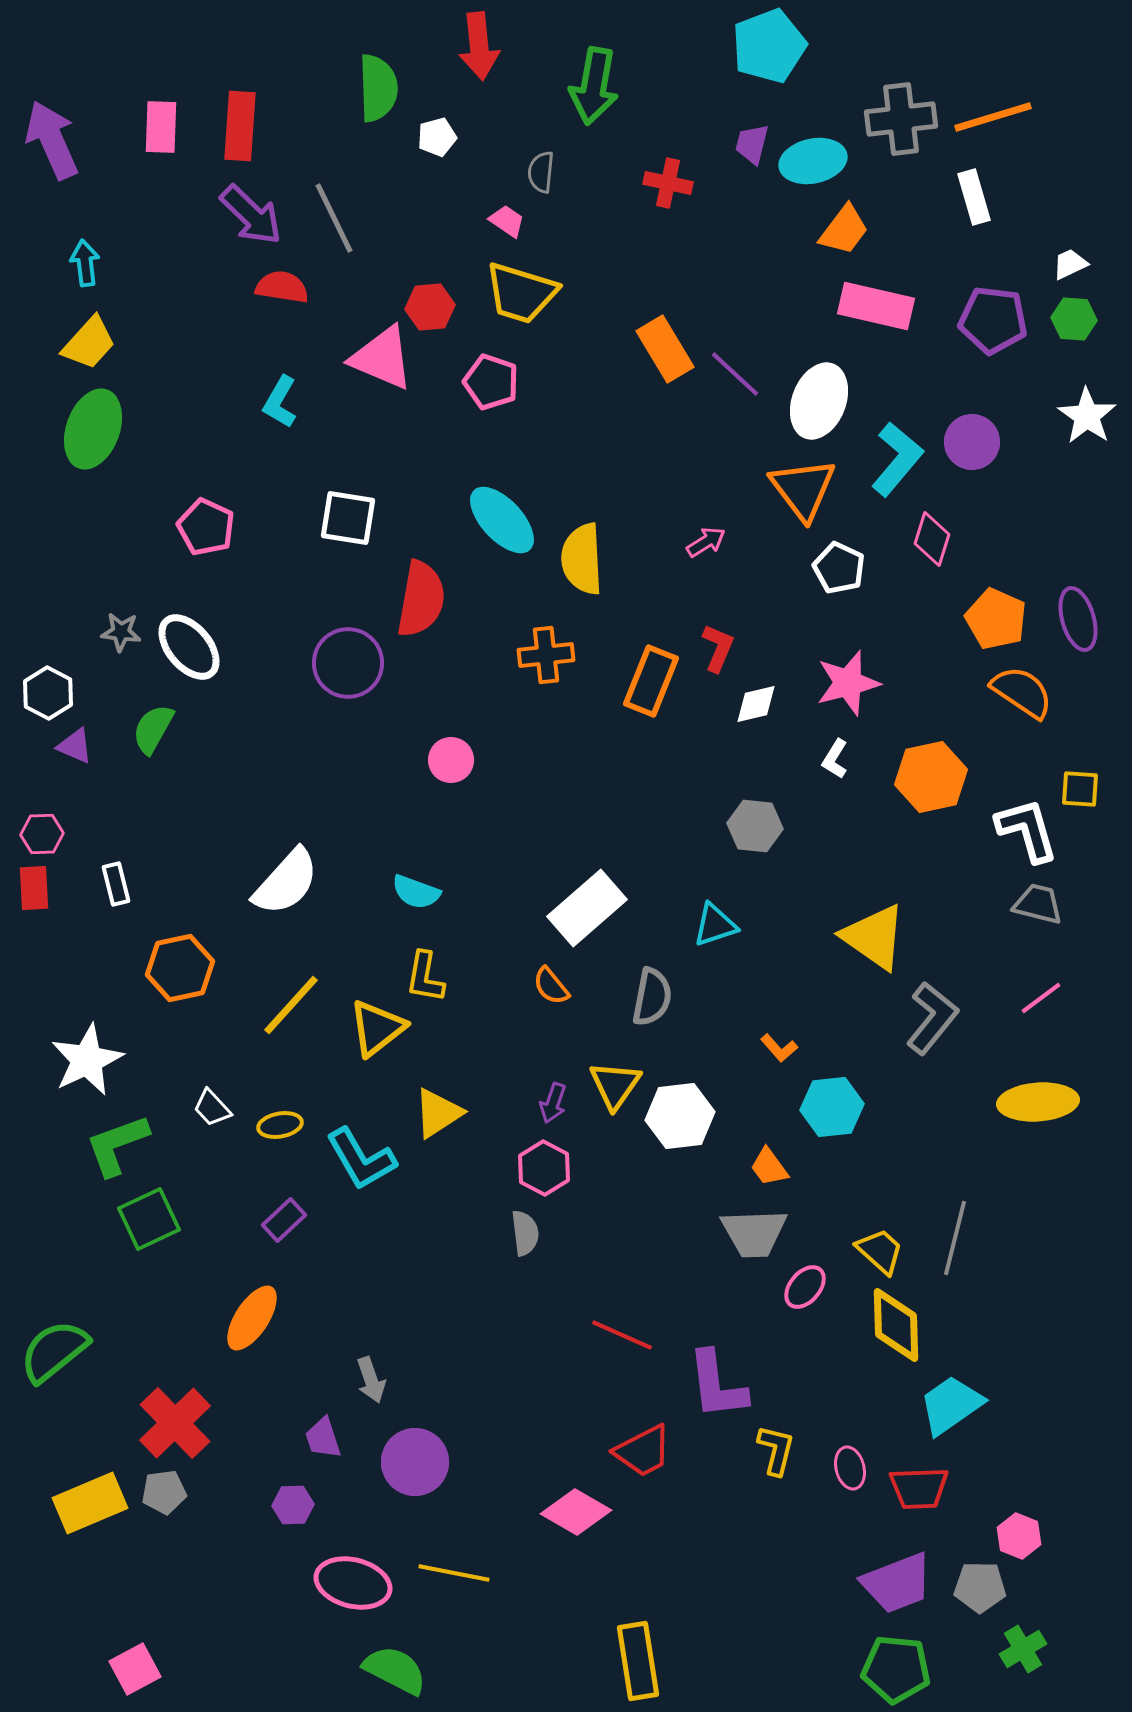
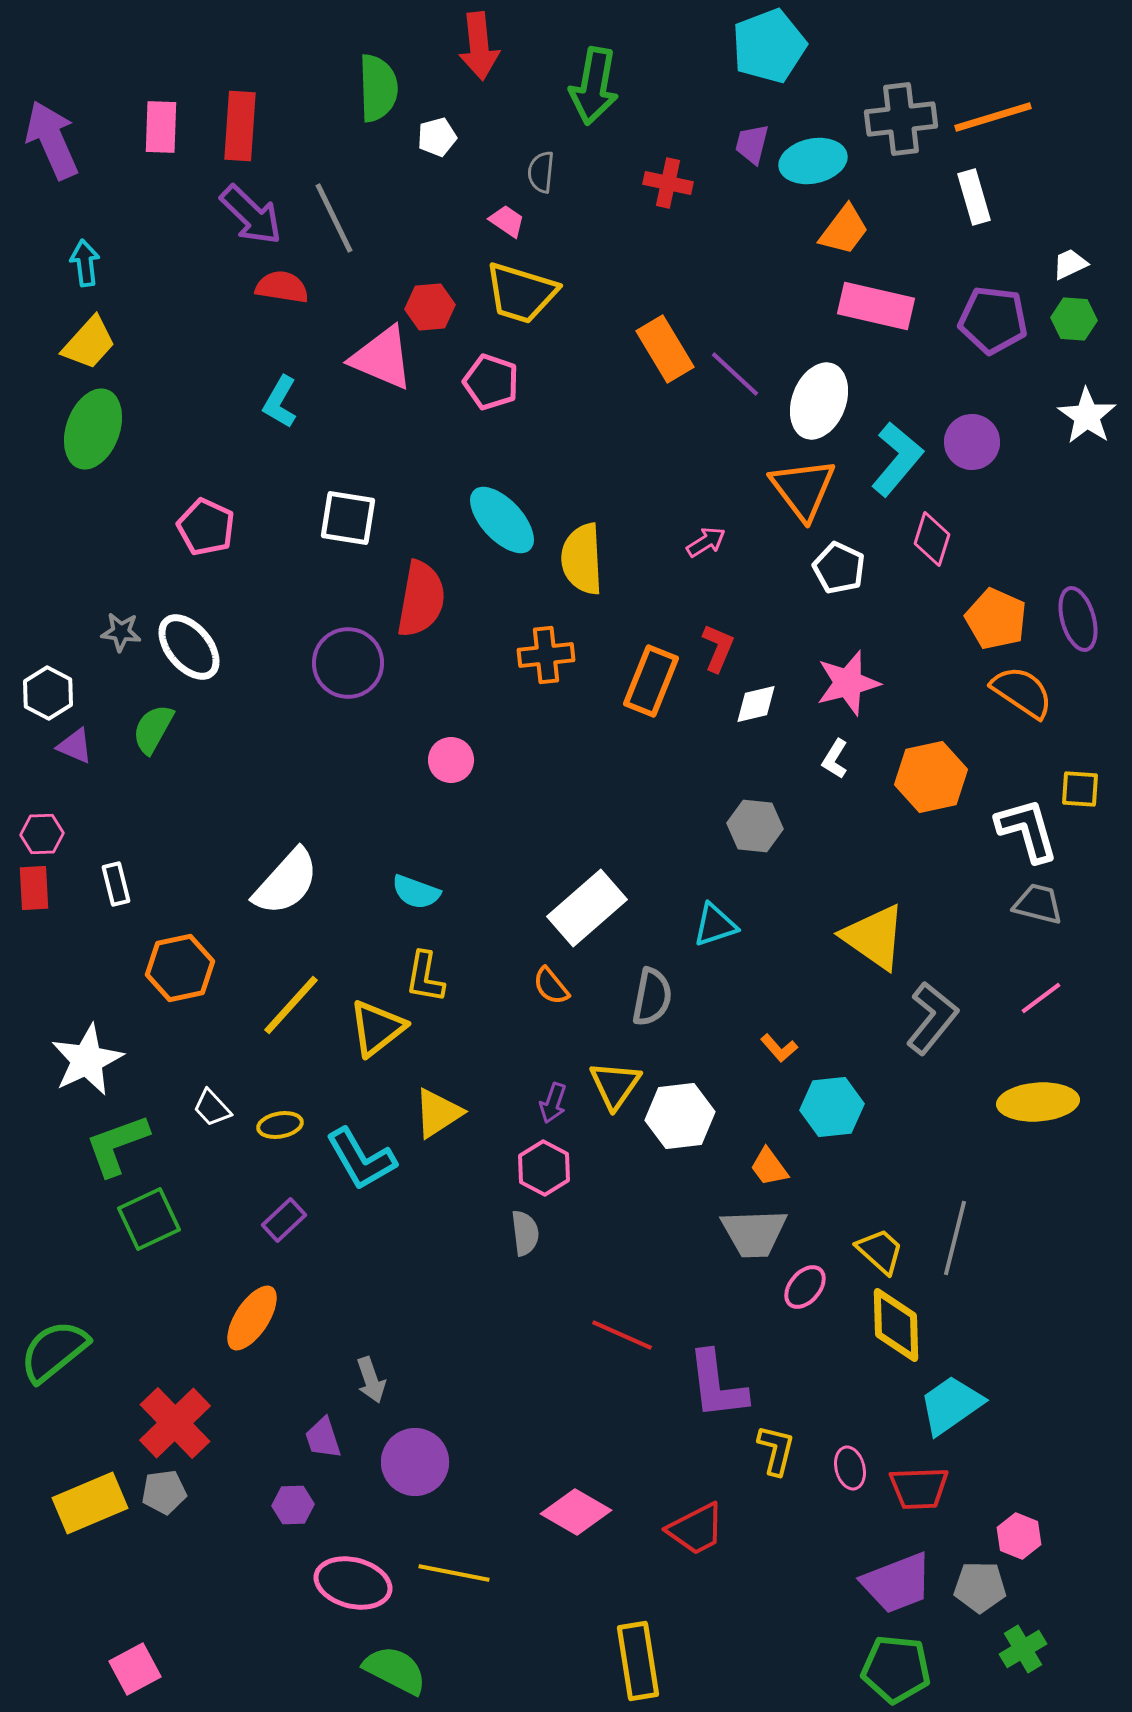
red trapezoid at (643, 1451): moved 53 px right, 78 px down
